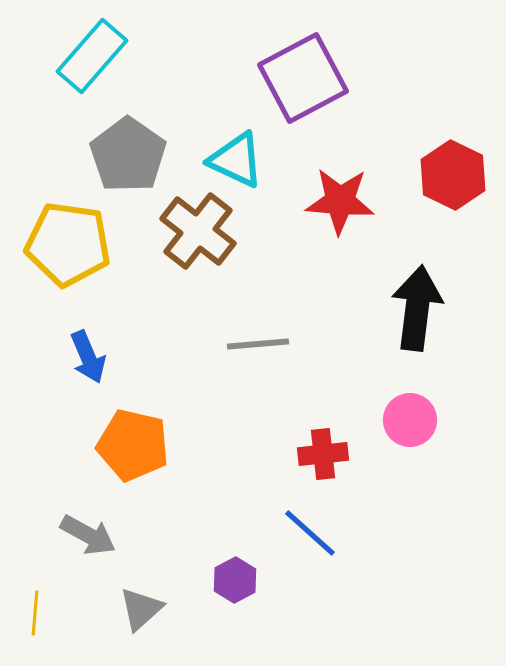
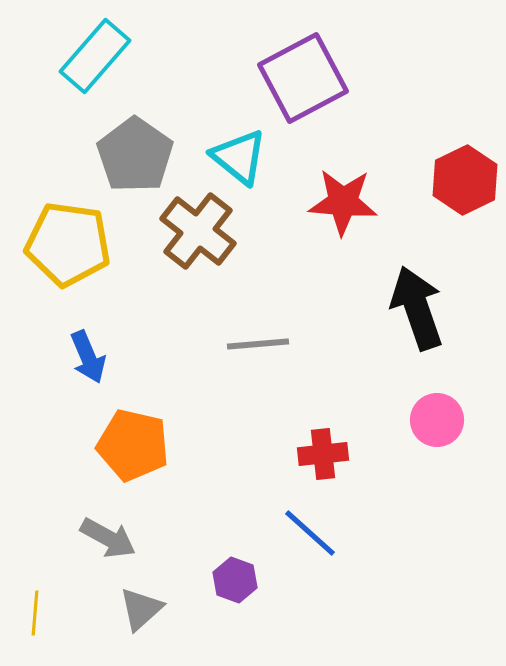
cyan rectangle: moved 3 px right
gray pentagon: moved 7 px right
cyan triangle: moved 3 px right, 3 px up; rotated 14 degrees clockwise
red hexagon: moved 12 px right, 5 px down; rotated 8 degrees clockwise
red star: moved 3 px right, 1 px down
black arrow: rotated 26 degrees counterclockwise
pink circle: moved 27 px right
gray arrow: moved 20 px right, 3 px down
purple hexagon: rotated 12 degrees counterclockwise
